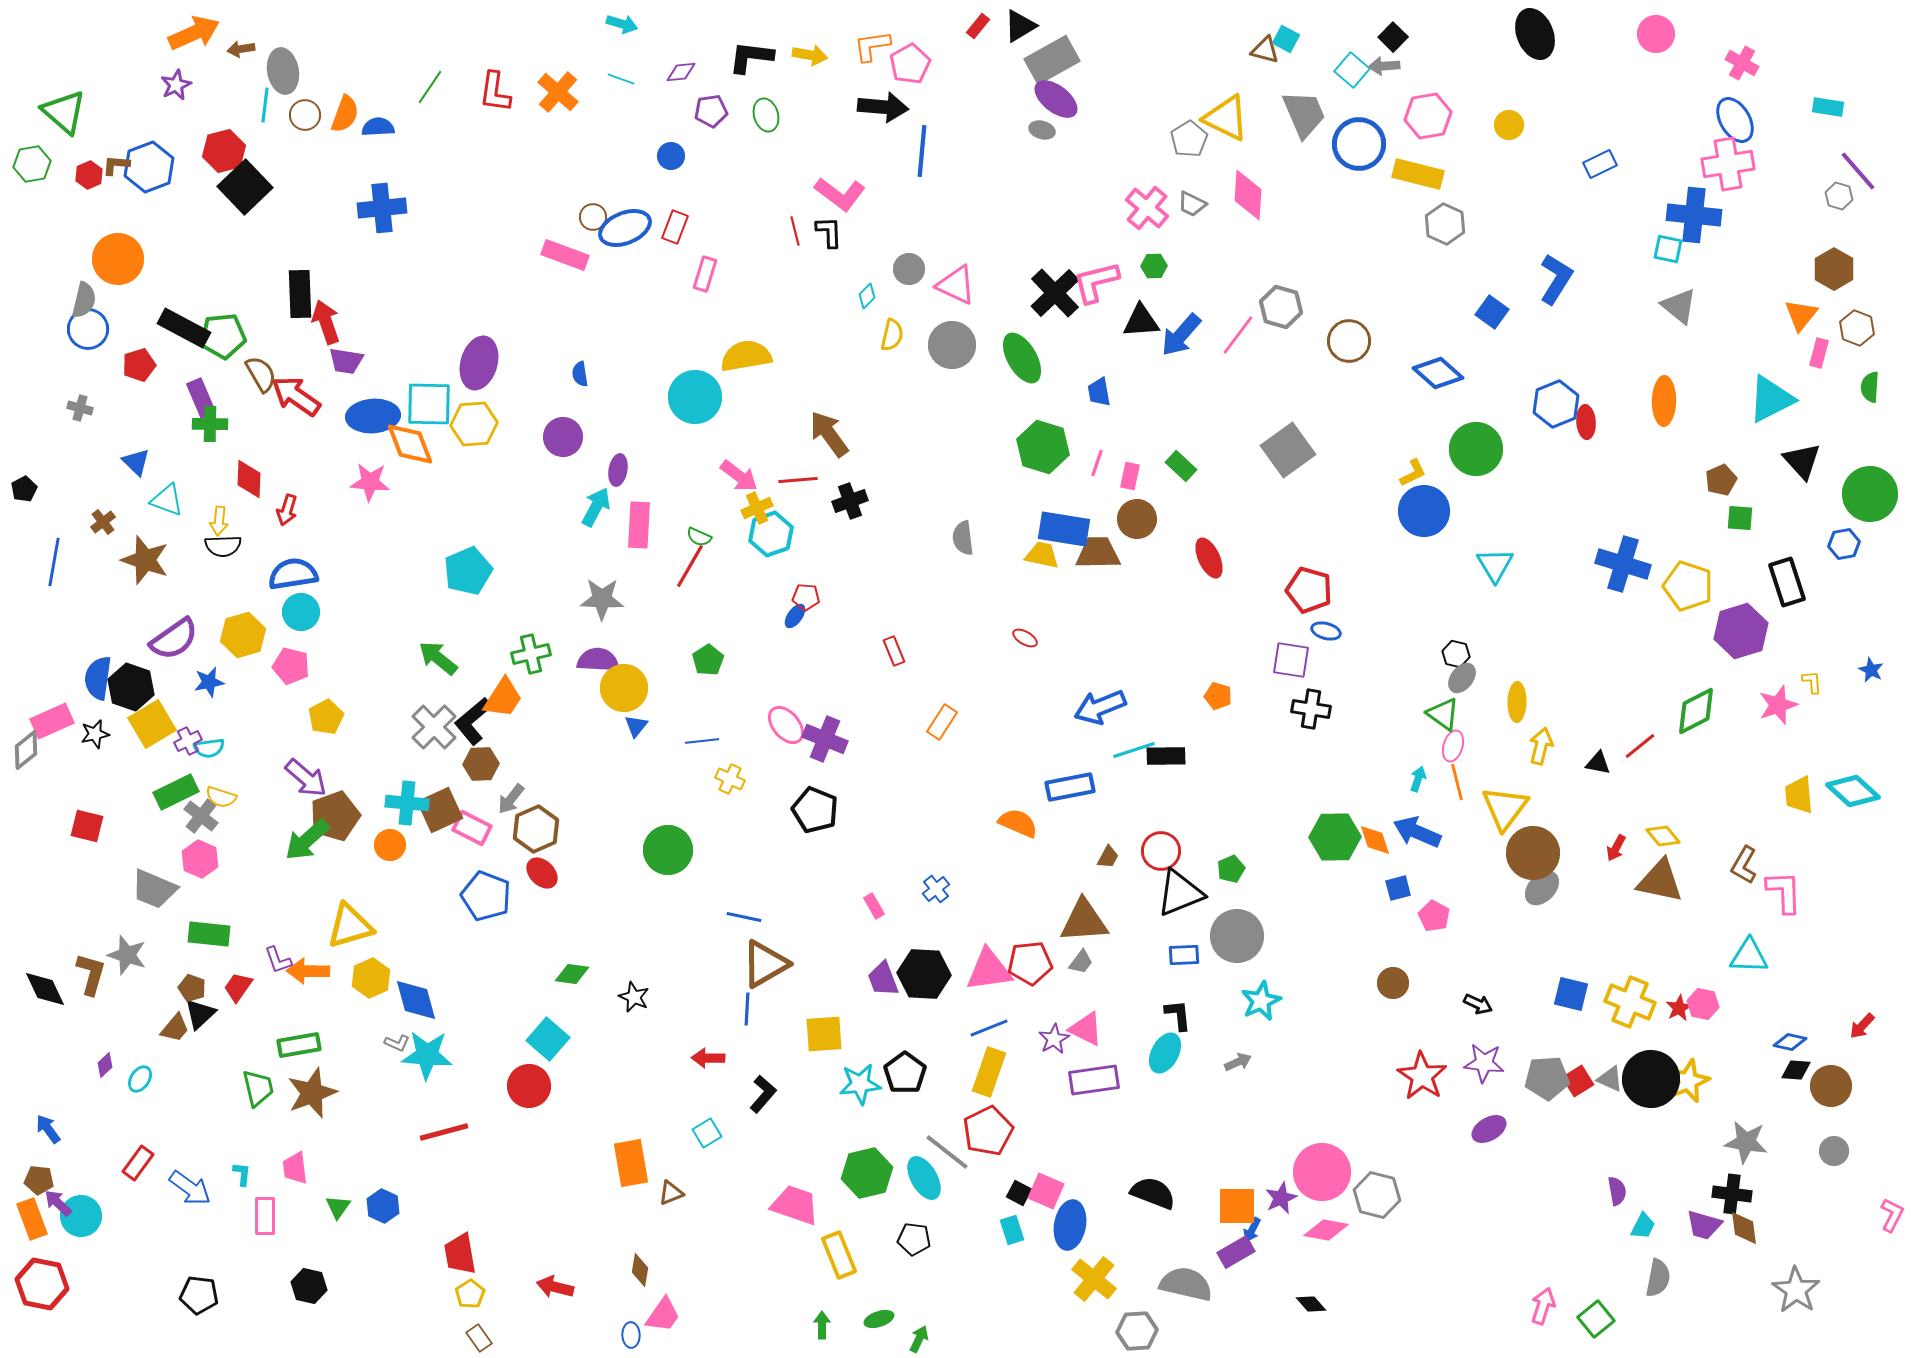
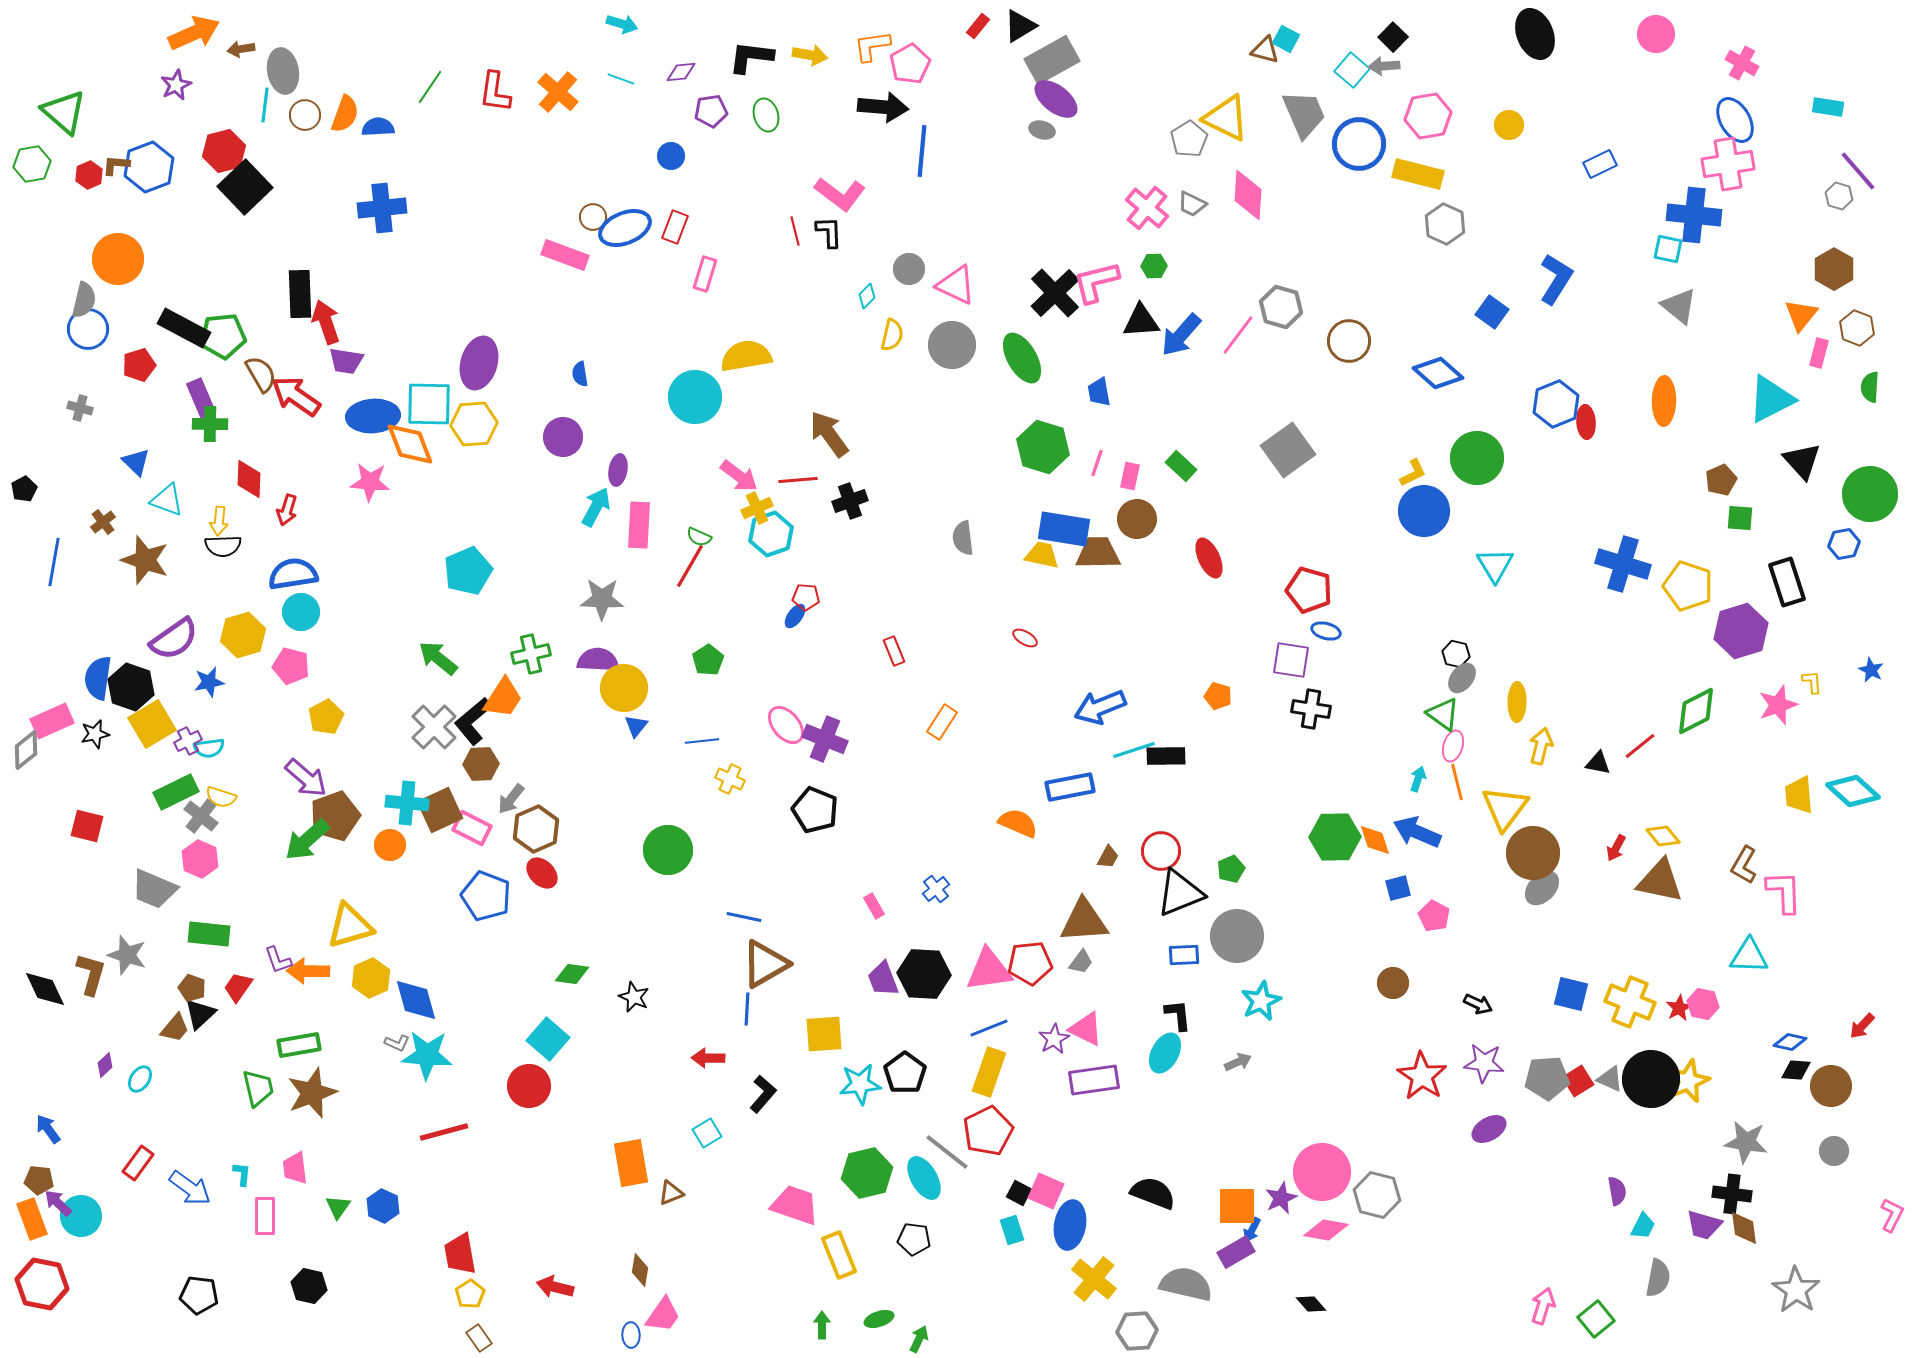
green circle at (1476, 449): moved 1 px right, 9 px down
